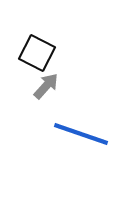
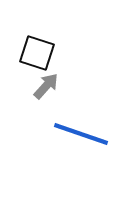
black square: rotated 9 degrees counterclockwise
